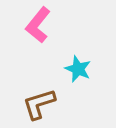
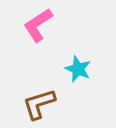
pink L-shape: rotated 18 degrees clockwise
